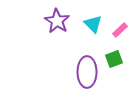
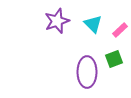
purple star: rotated 20 degrees clockwise
